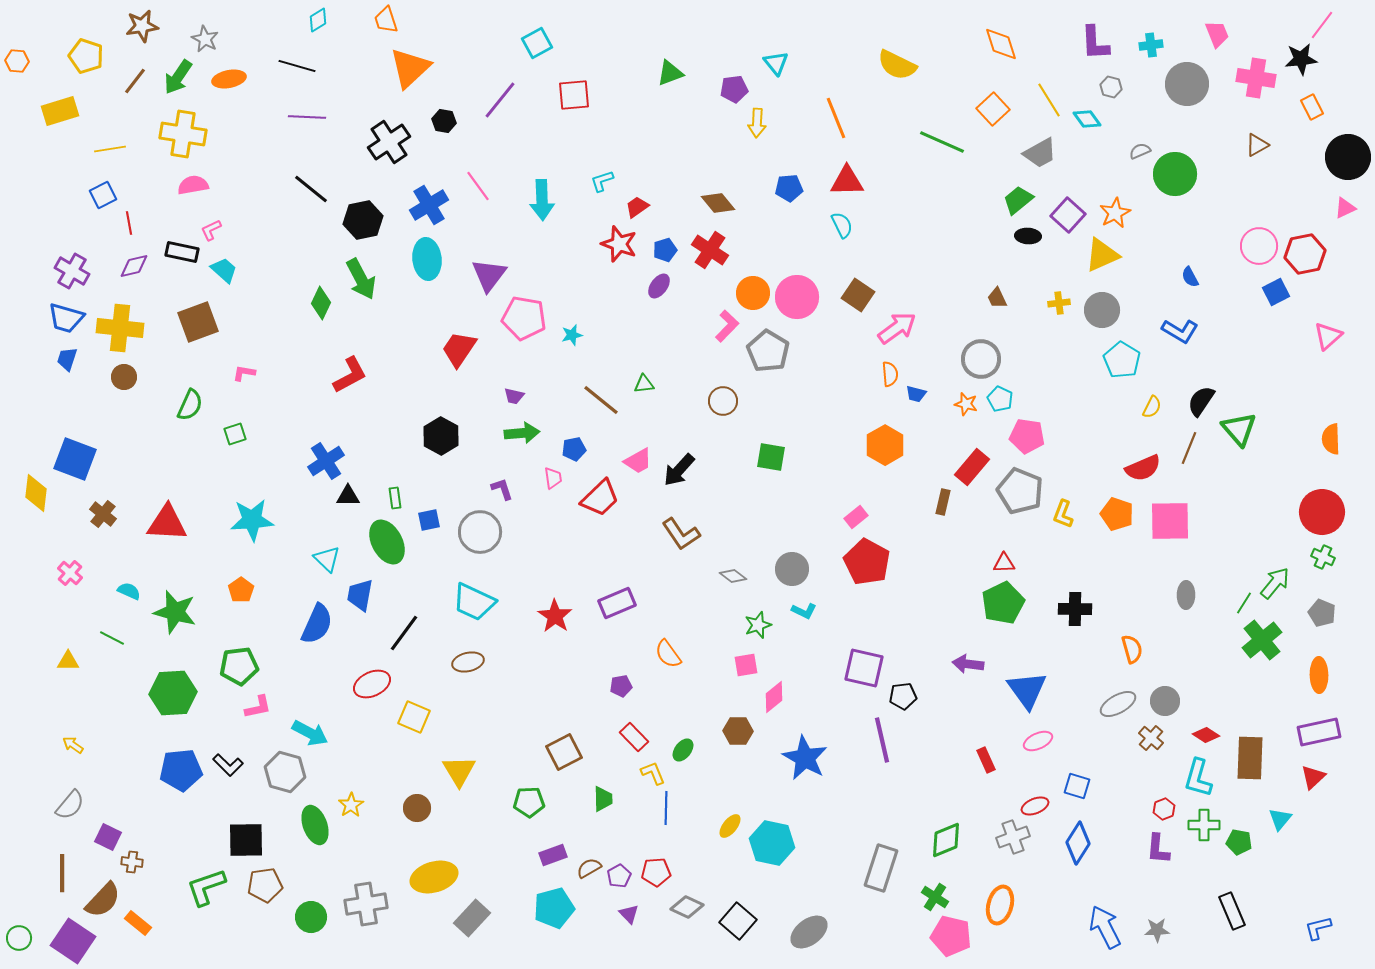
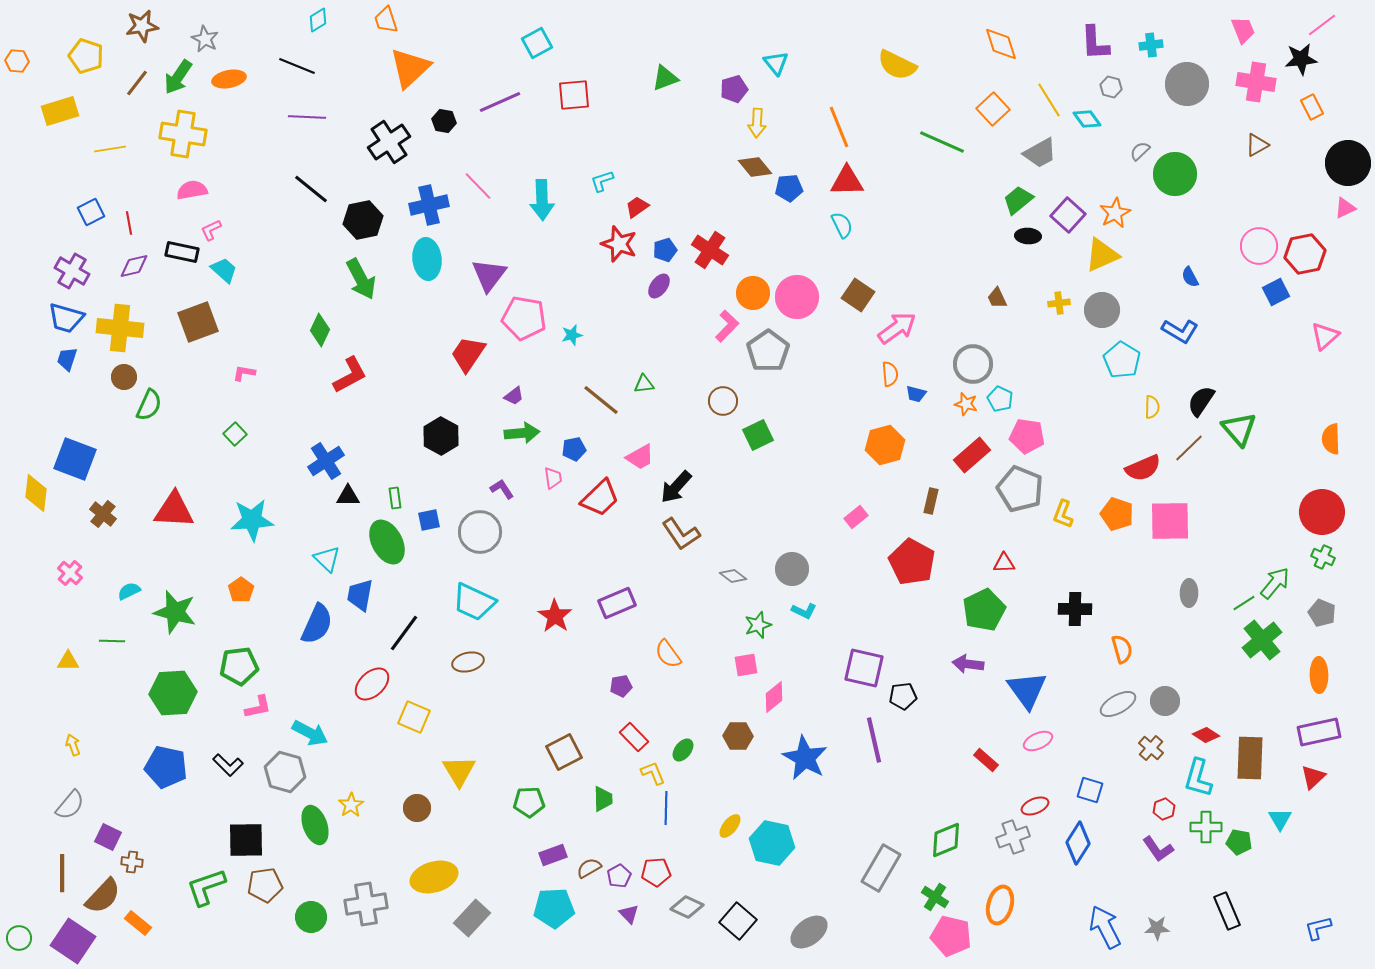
pink line at (1322, 25): rotated 16 degrees clockwise
pink trapezoid at (1217, 34): moved 26 px right, 4 px up
black line at (297, 66): rotated 6 degrees clockwise
green triangle at (670, 73): moved 5 px left, 5 px down
pink cross at (1256, 78): moved 4 px down
brown line at (135, 81): moved 2 px right, 2 px down
purple pentagon at (734, 89): rotated 8 degrees counterclockwise
purple line at (500, 100): moved 2 px down; rotated 27 degrees clockwise
orange line at (836, 118): moved 3 px right, 9 px down
gray semicircle at (1140, 151): rotated 20 degrees counterclockwise
black circle at (1348, 157): moved 6 px down
pink semicircle at (193, 185): moved 1 px left, 5 px down
pink line at (478, 186): rotated 8 degrees counterclockwise
blue square at (103, 195): moved 12 px left, 17 px down
brown diamond at (718, 203): moved 37 px right, 36 px up
blue cross at (429, 205): rotated 18 degrees clockwise
green diamond at (321, 303): moved 1 px left, 27 px down
pink triangle at (1328, 336): moved 3 px left
red trapezoid at (459, 349): moved 9 px right, 5 px down
gray pentagon at (768, 351): rotated 6 degrees clockwise
gray circle at (981, 359): moved 8 px left, 5 px down
purple trapezoid at (514, 396): rotated 50 degrees counterclockwise
green semicircle at (190, 405): moved 41 px left
yellow semicircle at (1152, 407): rotated 25 degrees counterclockwise
green square at (235, 434): rotated 25 degrees counterclockwise
orange hexagon at (885, 445): rotated 15 degrees clockwise
brown line at (1189, 448): rotated 24 degrees clockwise
green square at (771, 457): moved 13 px left, 22 px up; rotated 36 degrees counterclockwise
pink trapezoid at (638, 461): moved 2 px right, 4 px up
red rectangle at (972, 467): moved 12 px up; rotated 9 degrees clockwise
black arrow at (679, 470): moved 3 px left, 17 px down
purple L-shape at (502, 489): rotated 15 degrees counterclockwise
gray pentagon at (1020, 491): moved 2 px up
brown rectangle at (943, 502): moved 12 px left, 1 px up
red triangle at (167, 523): moved 7 px right, 13 px up
red pentagon at (867, 562): moved 45 px right
cyan semicircle at (129, 591): rotated 50 degrees counterclockwise
gray ellipse at (1186, 595): moved 3 px right, 2 px up
green pentagon at (1003, 603): moved 19 px left, 7 px down
green line at (1244, 603): rotated 25 degrees clockwise
green line at (112, 638): moved 3 px down; rotated 25 degrees counterclockwise
orange semicircle at (1132, 649): moved 10 px left
red ellipse at (372, 684): rotated 18 degrees counterclockwise
brown hexagon at (738, 731): moved 5 px down
brown cross at (1151, 738): moved 10 px down
purple line at (882, 740): moved 8 px left
yellow arrow at (73, 745): rotated 35 degrees clockwise
red rectangle at (986, 760): rotated 25 degrees counterclockwise
blue pentagon at (181, 770): moved 15 px left, 3 px up; rotated 18 degrees clockwise
blue square at (1077, 786): moved 13 px right, 4 px down
cyan triangle at (1280, 819): rotated 10 degrees counterclockwise
green cross at (1204, 825): moved 2 px right, 2 px down
purple L-shape at (1158, 849): rotated 40 degrees counterclockwise
gray rectangle at (881, 868): rotated 12 degrees clockwise
brown semicircle at (103, 900): moved 4 px up
cyan pentagon at (554, 908): rotated 12 degrees clockwise
black rectangle at (1232, 911): moved 5 px left
gray star at (1157, 930): moved 2 px up
